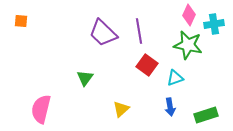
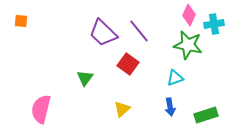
purple line: rotated 30 degrees counterclockwise
red square: moved 19 px left, 1 px up
yellow triangle: moved 1 px right
